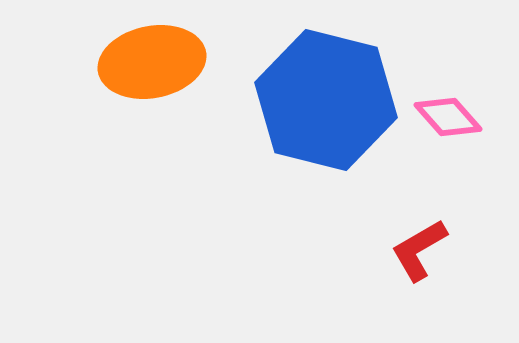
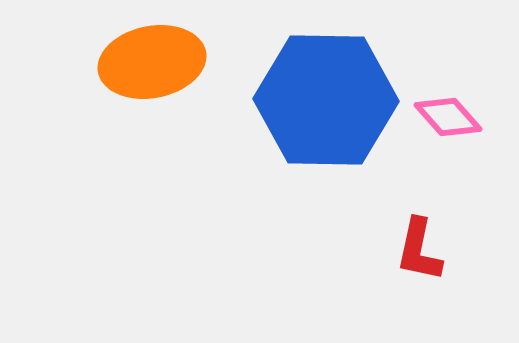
blue hexagon: rotated 13 degrees counterclockwise
red L-shape: rotated 48 degrees counterclockwise
